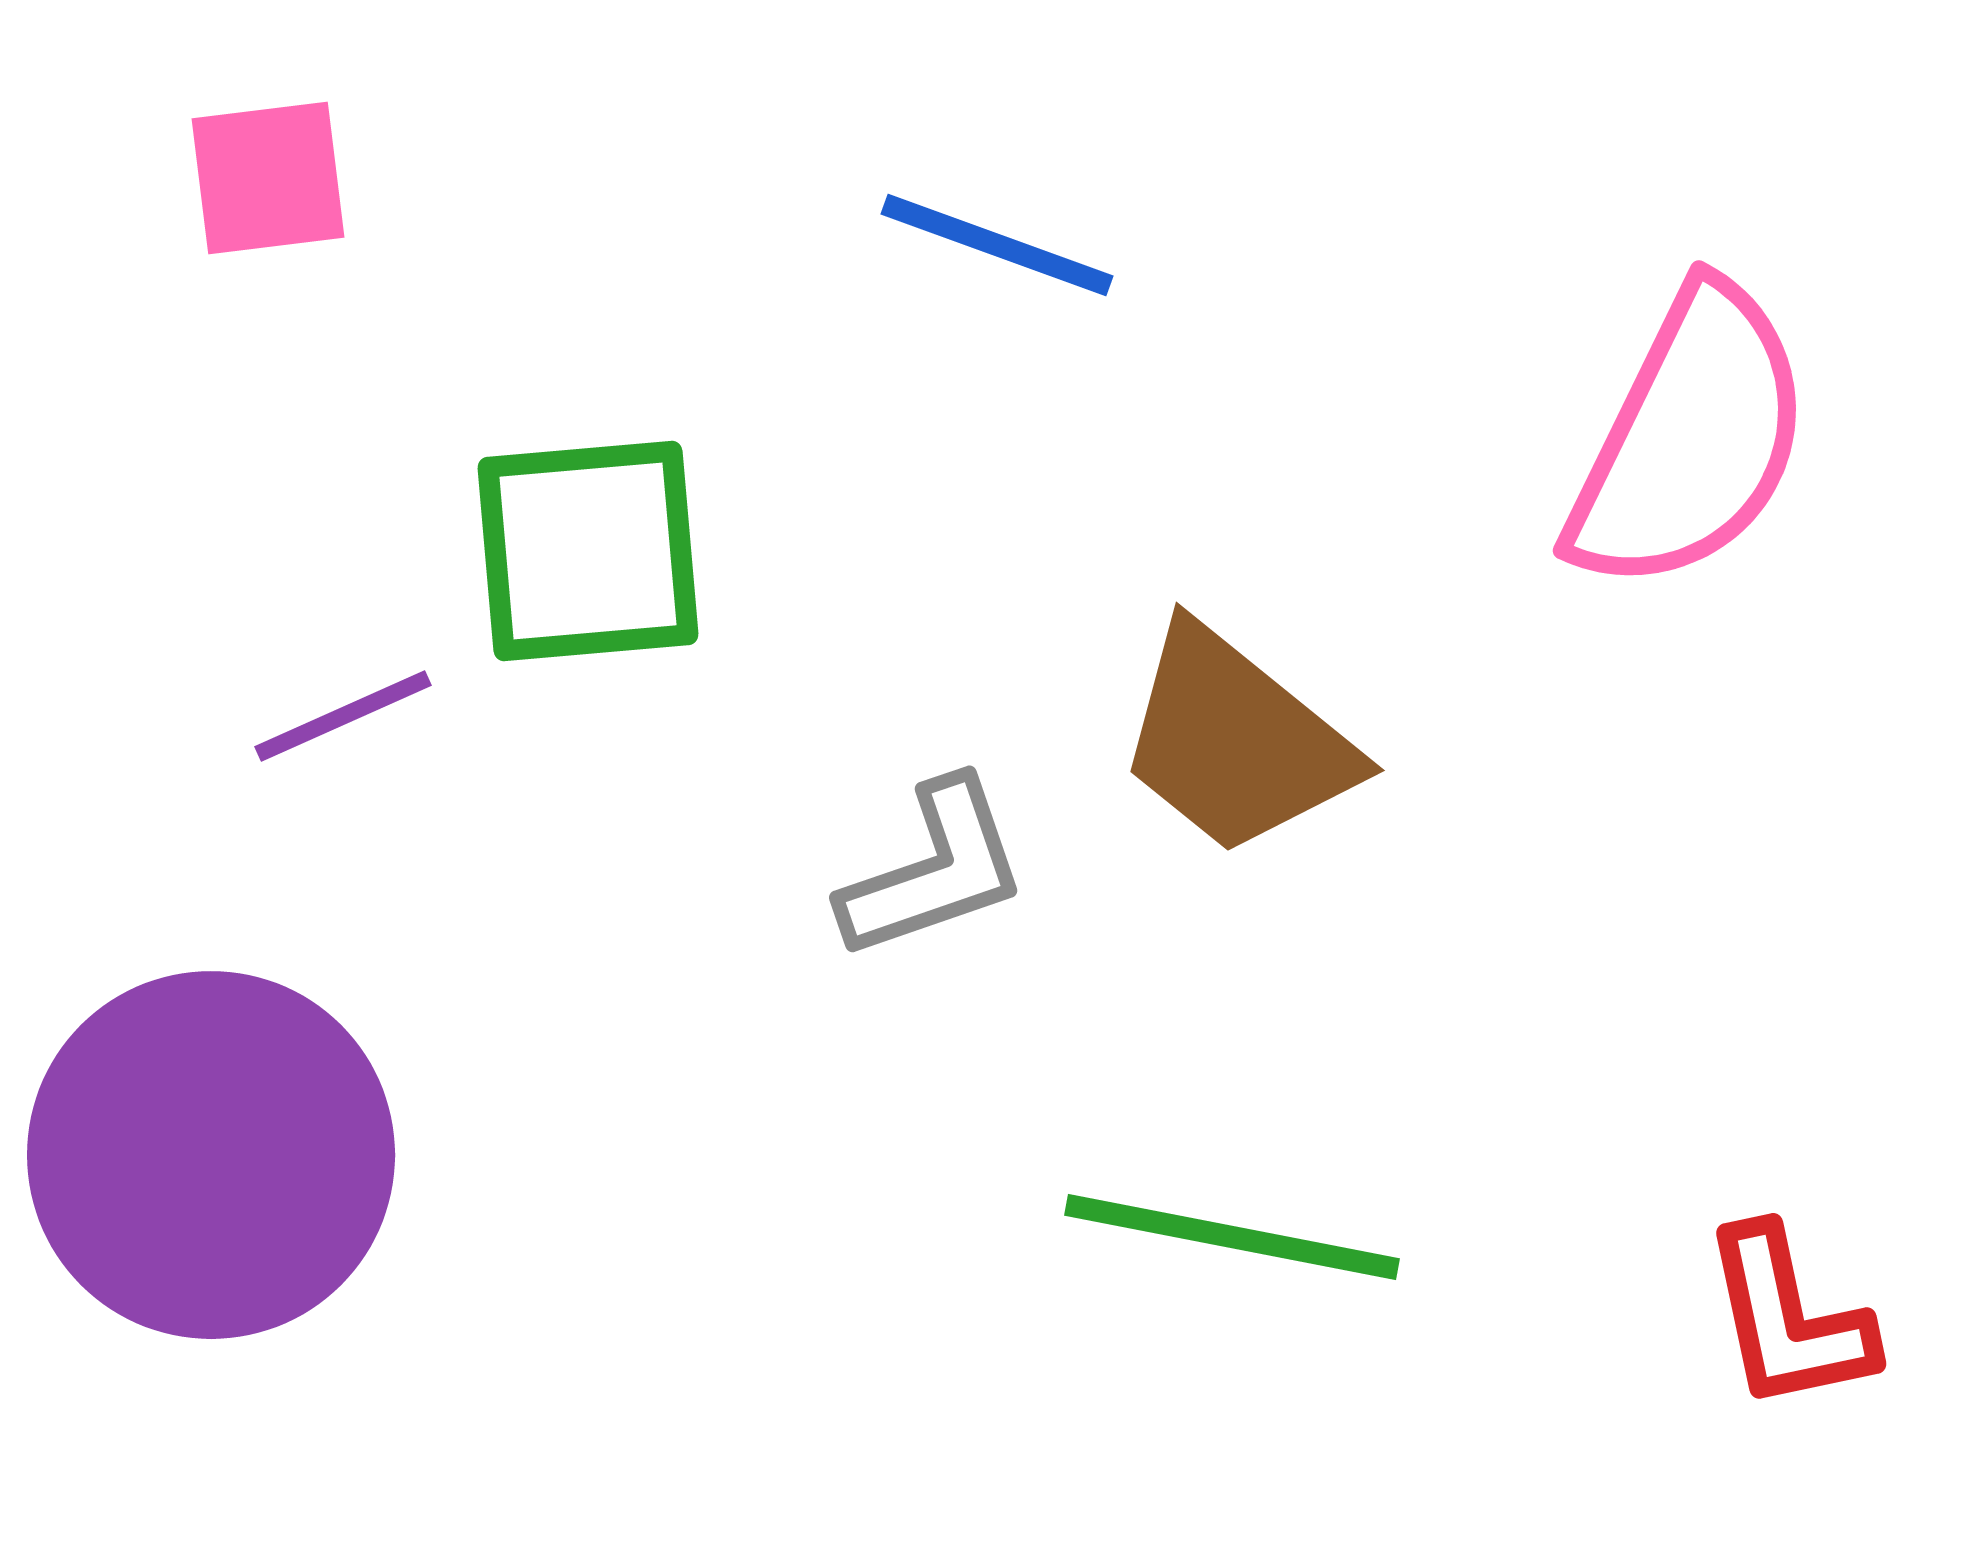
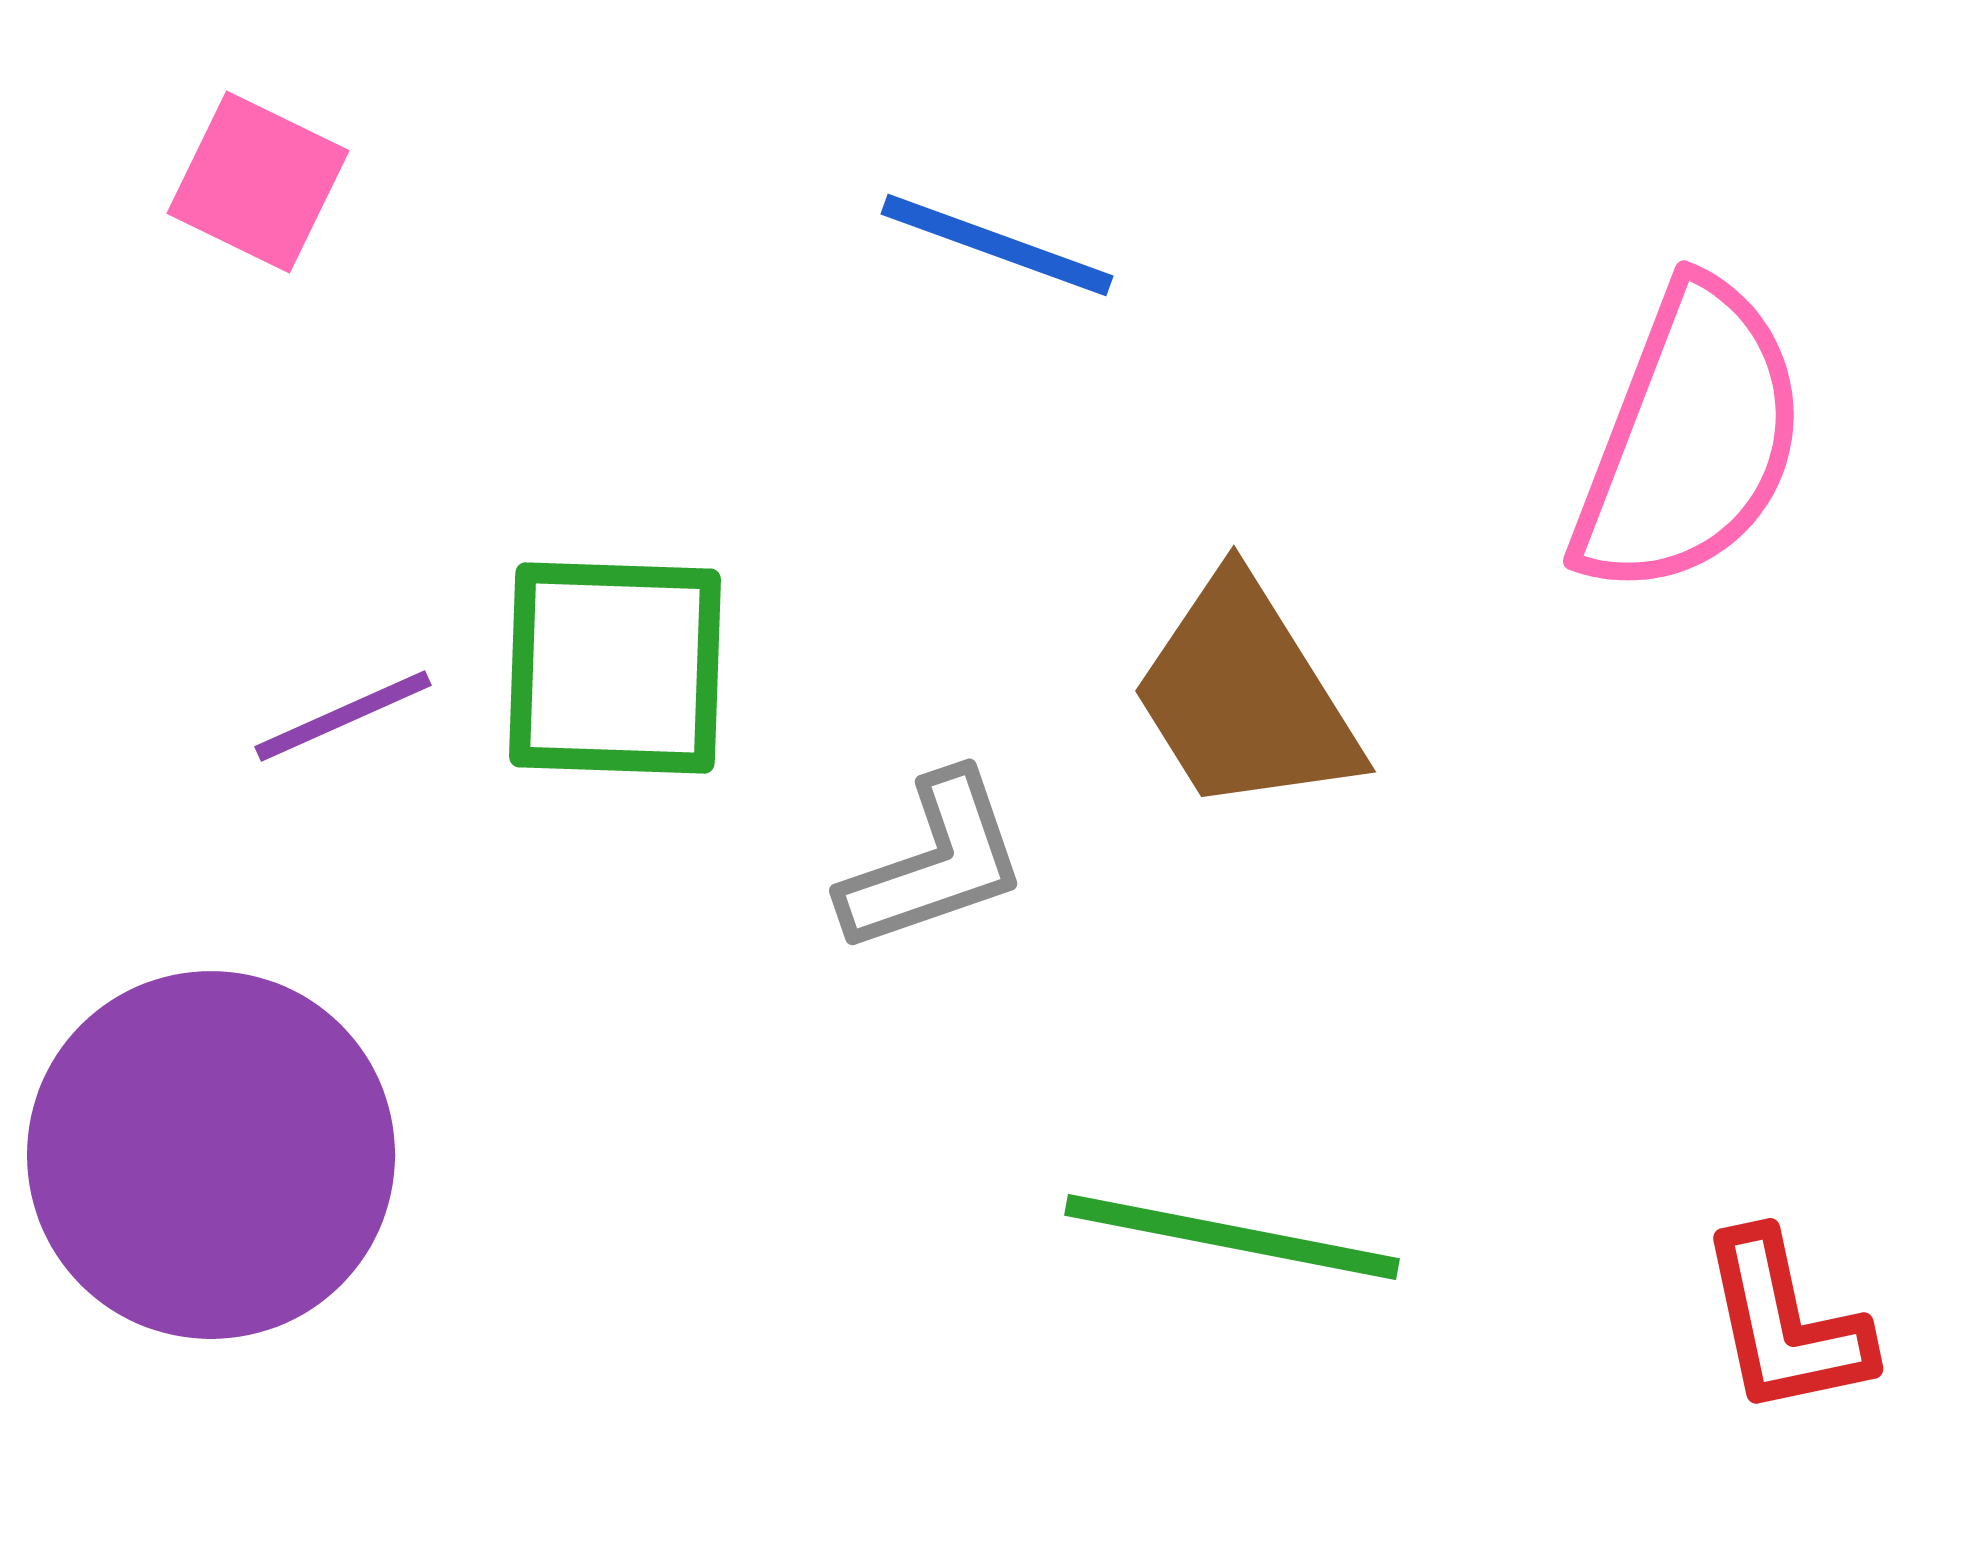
pink square: moved 10 px left, 4 px down; rotated 33 degrees clockwise
pink semicircle: rotated 5 degrees counterclockwise
green square: moved 27 px right, 117 px down; rotated 7 degrees clockwise
brown trapezoid: moved 9 px right, 45 px up; rotated 19 degrees clockwise
gray L-shape: moved 7 px up
red L-shape: moved 3 px left, 5 px down
